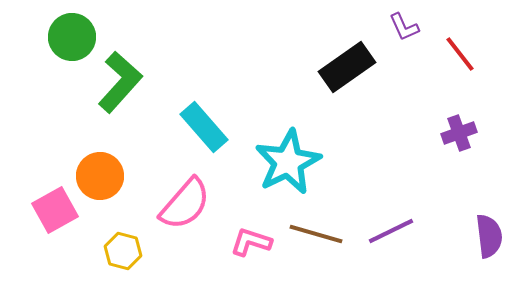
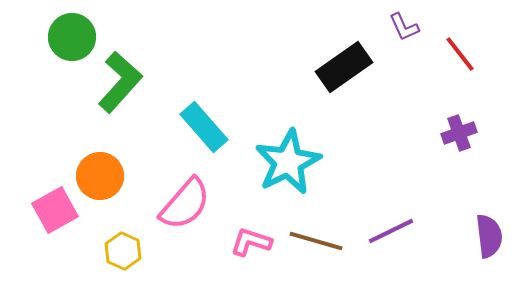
black rectangle: moved 3 px left
brown line: moved 7 px down
yellow hexagon: rotated 9 degrees clockwise
